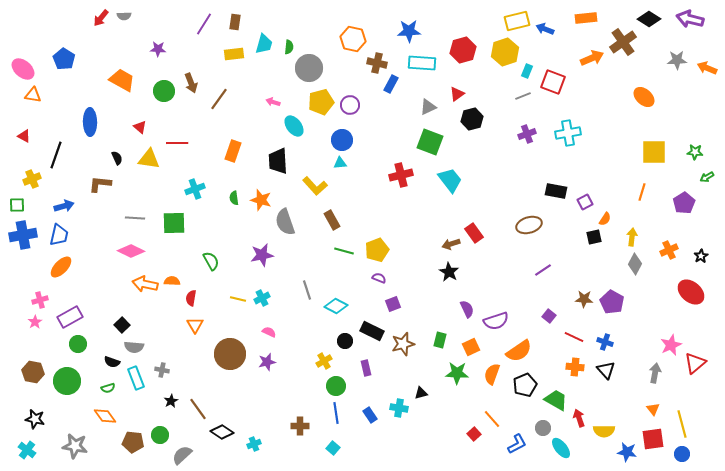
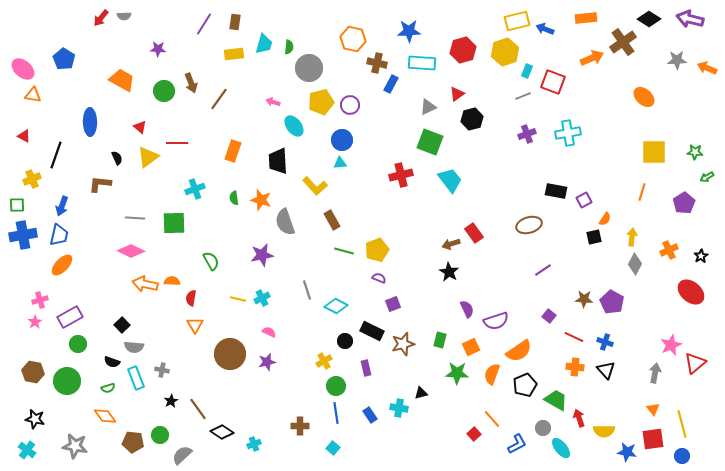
yellow triangle at (149, 159): moved 1 px left, 2 px up; rotated 45 degrees counterclockwise
purple square at (585, 202): moved 1 px left, 2 px up
blue arrow at (64, 206): moved 2 px left; rotated 126 degrees clockwise
orange ellipse at (61, 267): moved 1 px right, 2 px up
blue circle at (682, 454): moved 2 px down
